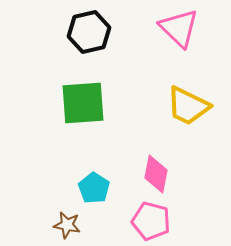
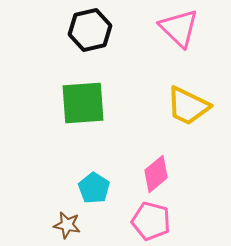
black hexagon: moved 1 px right, 2 px up
pink diamond: rotated 39 degrees clockwise
